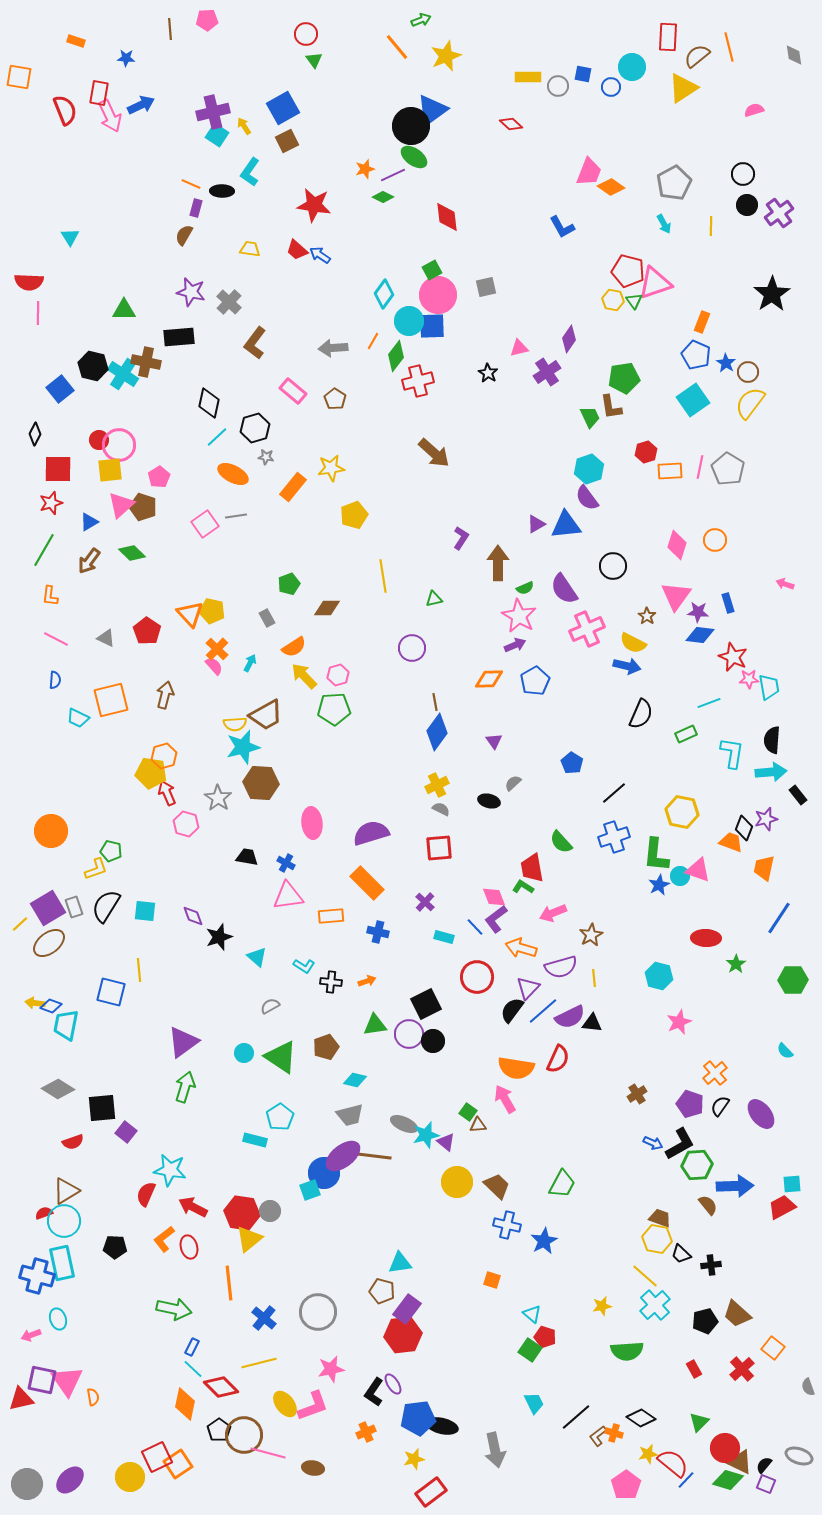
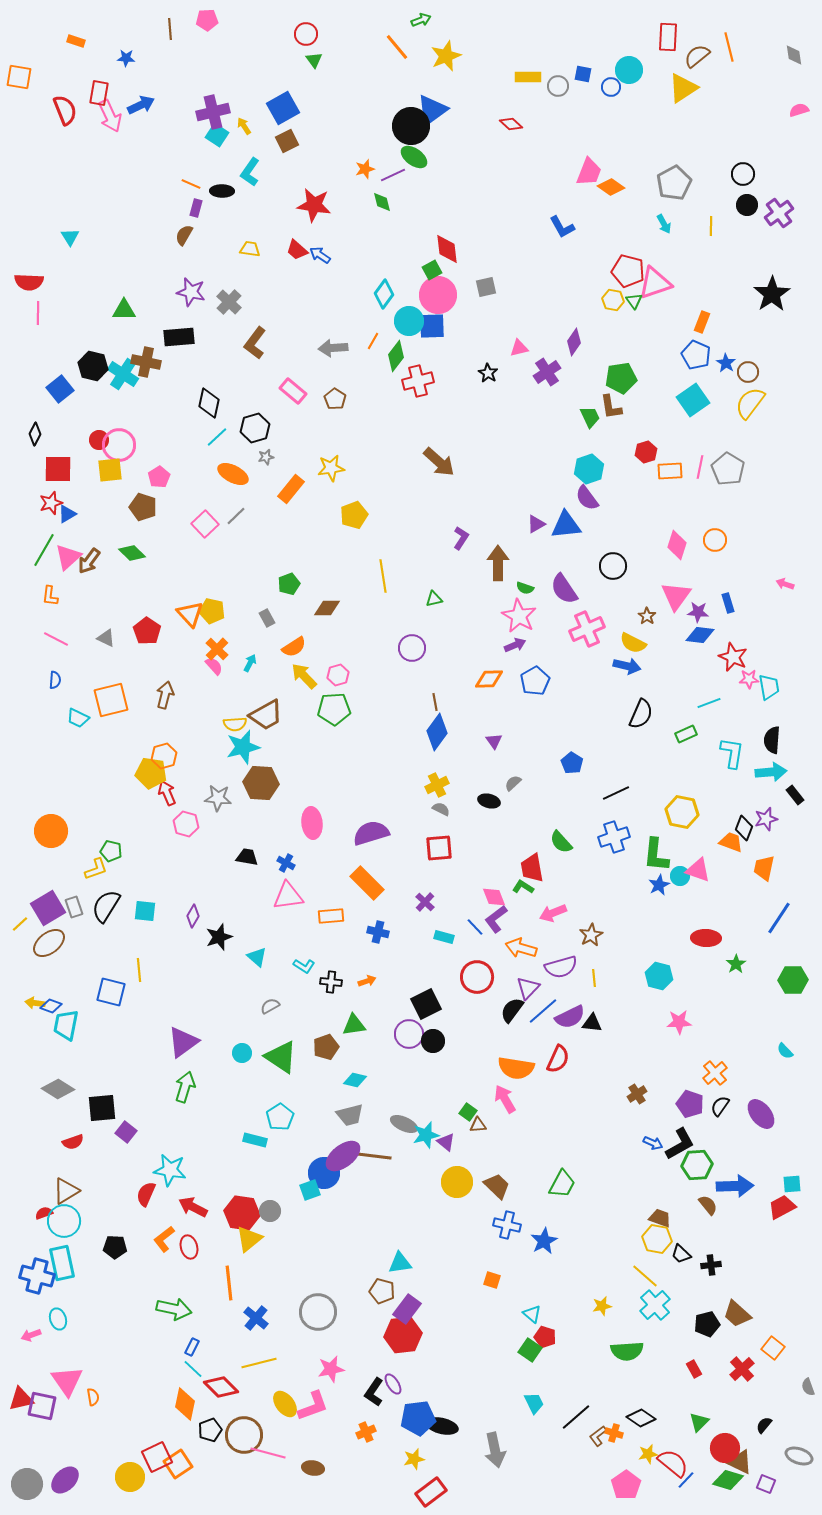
cyan circle at (632, 67): moved 3 px left, 3 px down
pink semicircle at (754, 110): moved 45 px right
green diamond at (383, 197): moved 1 px left, 5 px down; rotated 50 degrees clockwise
red diamond at (447, 217): moved 32 px down
purple diamond at (569, 339): moved 5 px right, 3 px down
green pentagon at (624, 378): moved 3 px left
brown arrow at (434, 453): moved 5 px right, 9 px down
gray star at (266, 457): rotated 21 degrees counterclockwise
orange rectangle at (293, 487): moved 2 px left, 2 px down
pink triangle at (121, 505): moved 53 px left, 52 px down
gray line at (236, 516): rotated 35 degrees counterclockwise
blue triangle at (89, 522): moved 22 px left, 8 px up
pink square at (205, 524): rotated 8 degrees counterclockwise
green semicircle at (525, 588): rotated 42 degrees clockwise
black line at (614, 793): moved 2 px right; rotated 16 degrees clockwise
black rectangle at (798, 795): moved 3 px left
gray star at (218, 798): rotated 28 degrees counterclockwise
purple diamond at (193, 916): rotated 50 degrees clockwise
pink star at (679, 1022): rotated 20 degrees clockwise
green triangle at (375, 1025): moved 21 px left
cyan circle at (244, 1053): moved 2 px left
blue cross at (264, 1318): moved 8 px left
black pentagon at (705, 1321): moved 2 px right, 3 px down
purple square at (42, 1380): moved 26 px down
black pentagon at (219, 1430): moved 9 px left; rotated 15 degrees clockwise
black semicircle at (764, 1465): moved 40 px up
purple ellipse at (70, 1480): moved 5 px left
